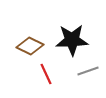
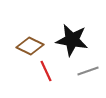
black star: rotated 12 degrees clockwise
red line: moved 3 px up
